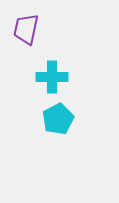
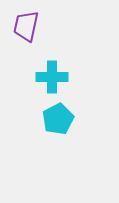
purple trapezoid: moved 3 px up
